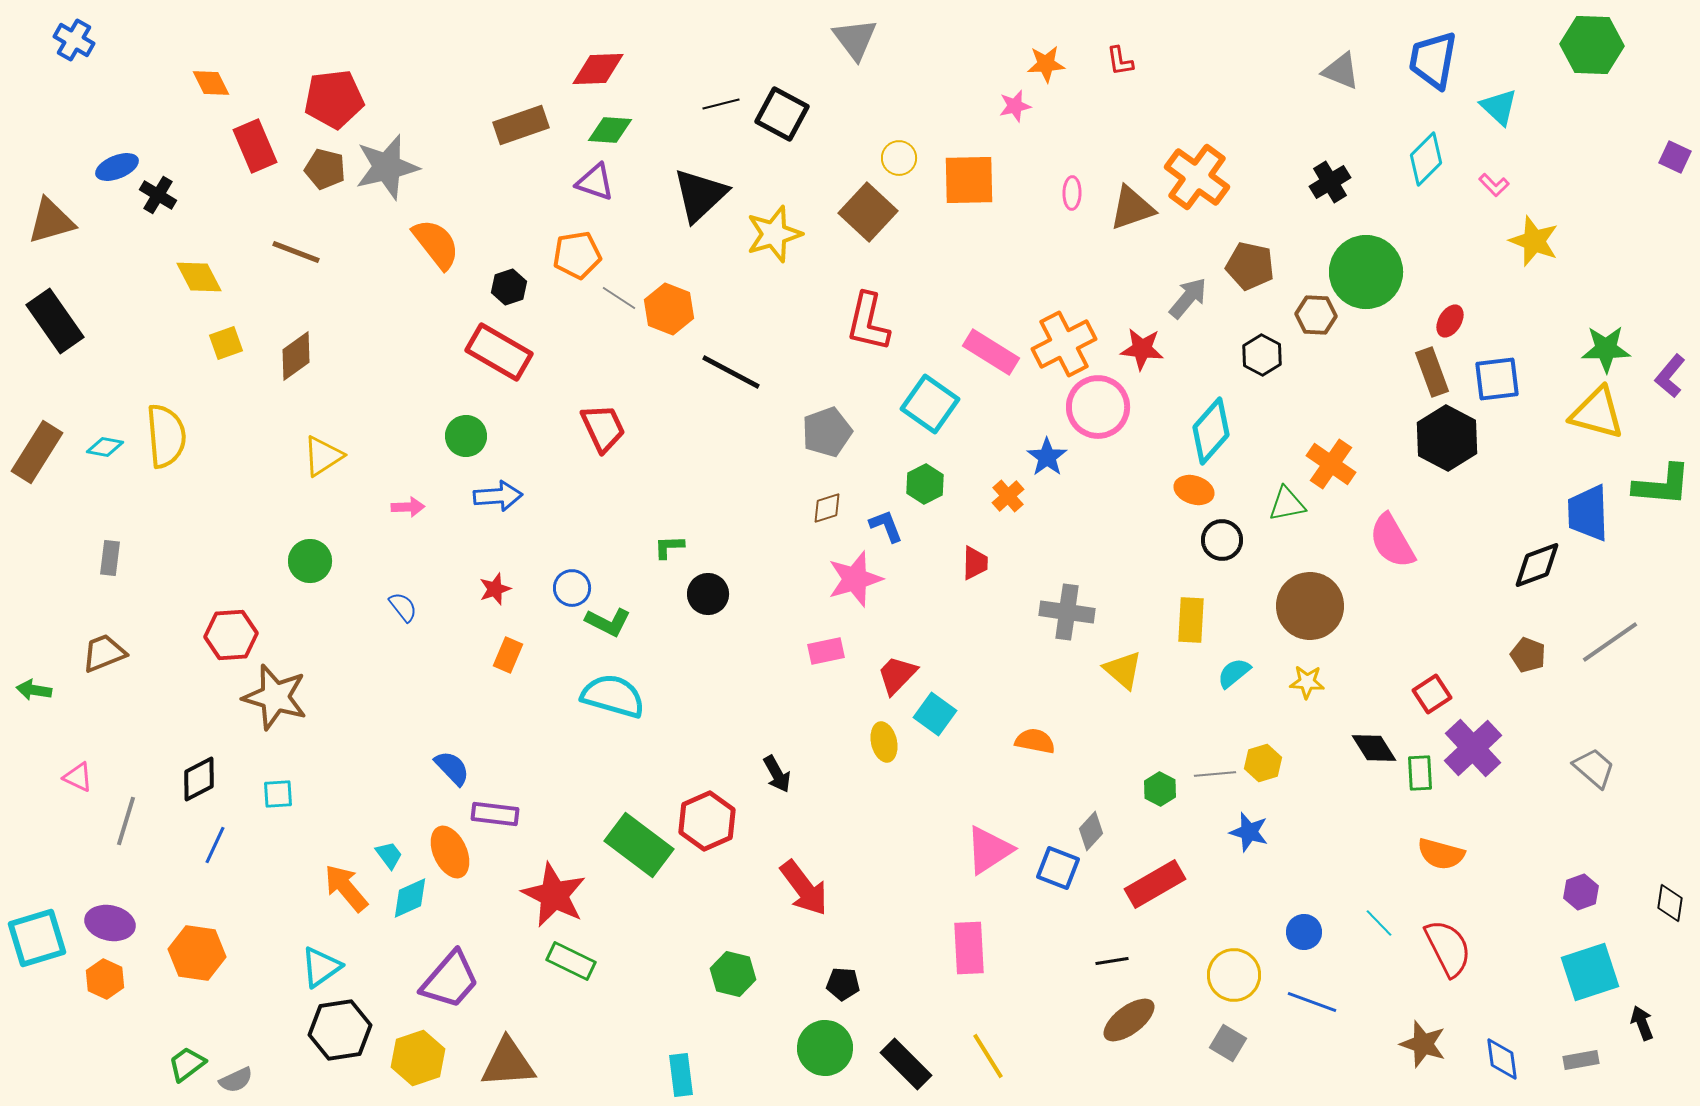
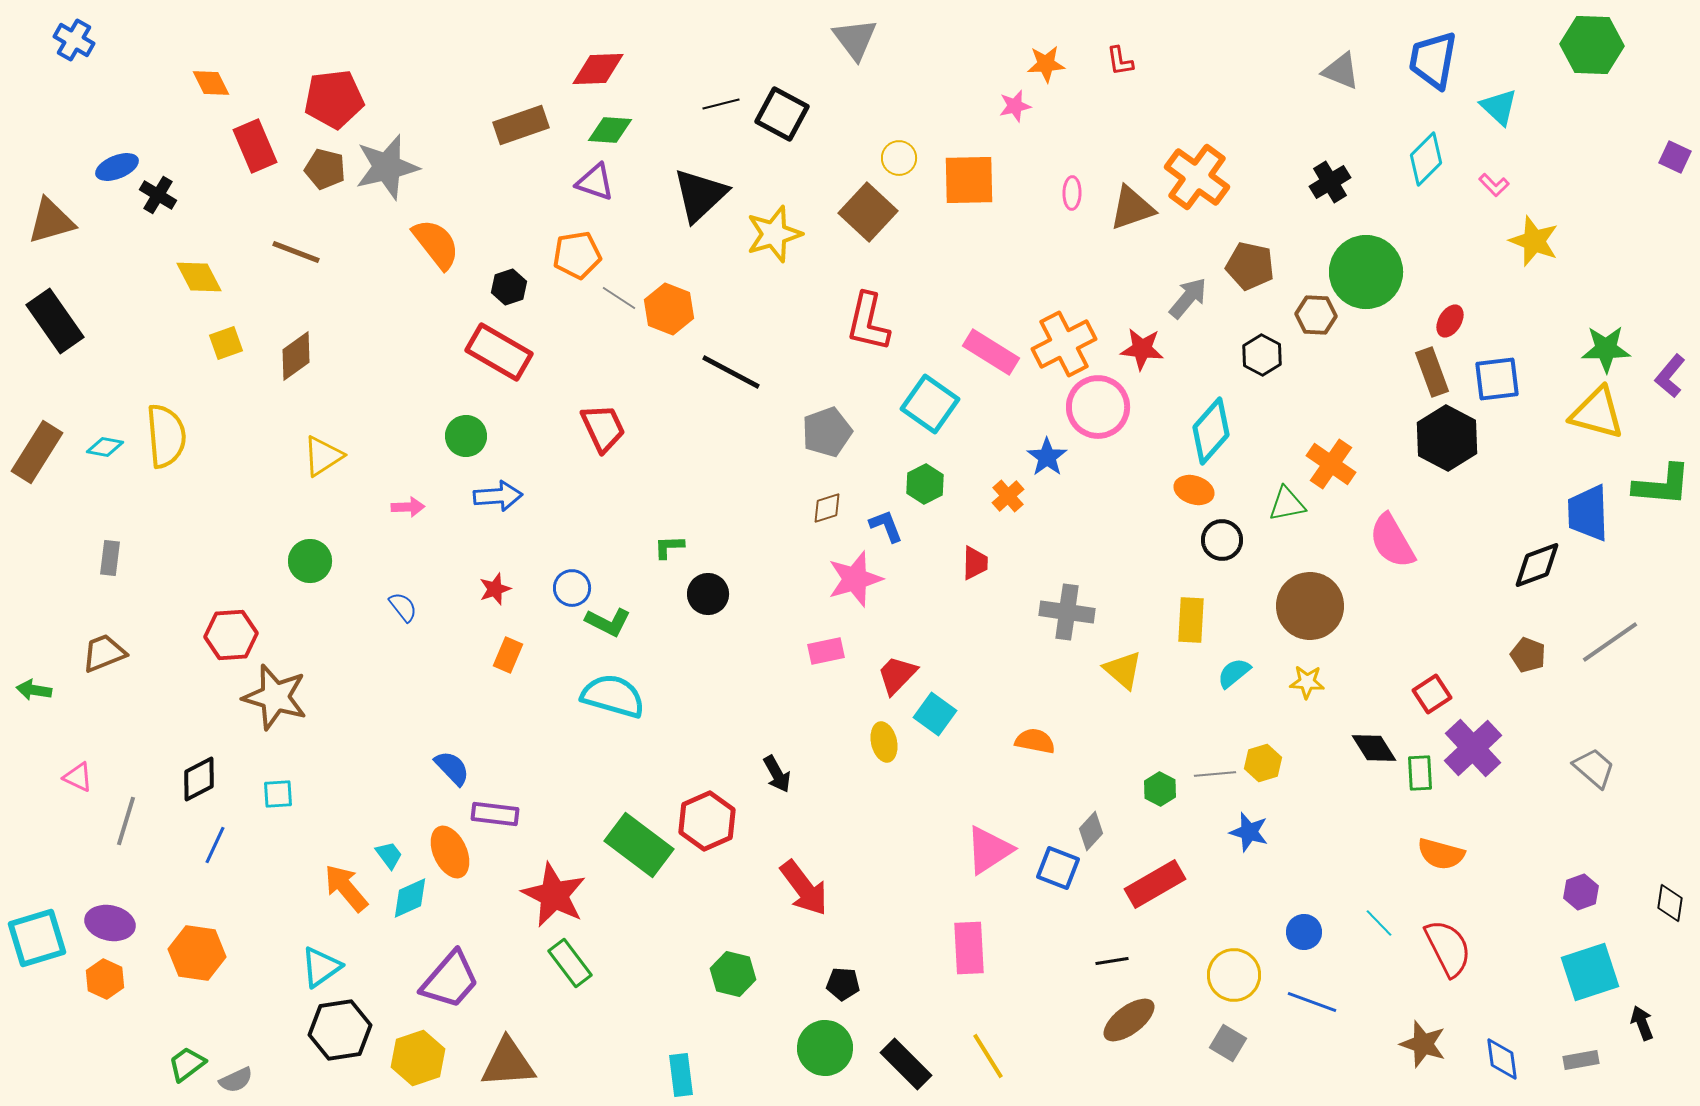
green rectangle at (571, 961): moved 1 px left, 2 px down; rotated 27 degrees clockwise
